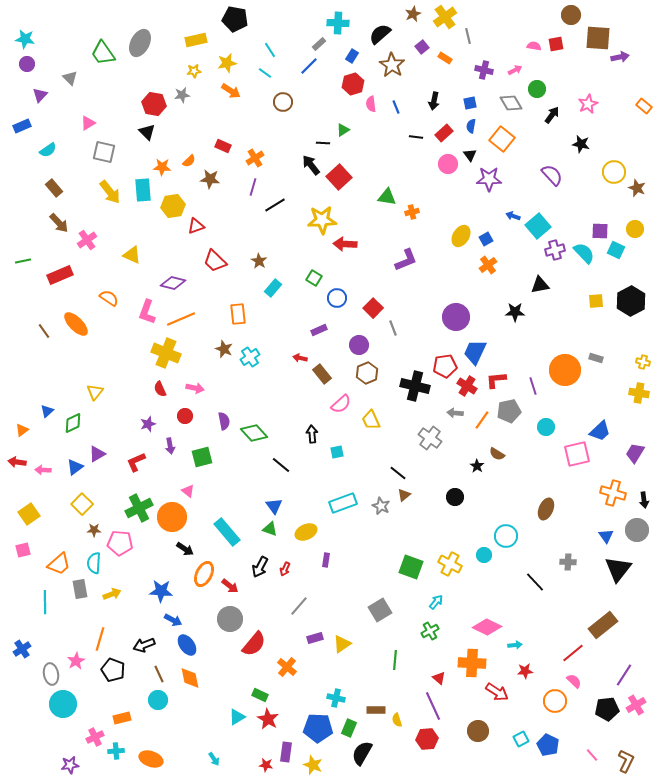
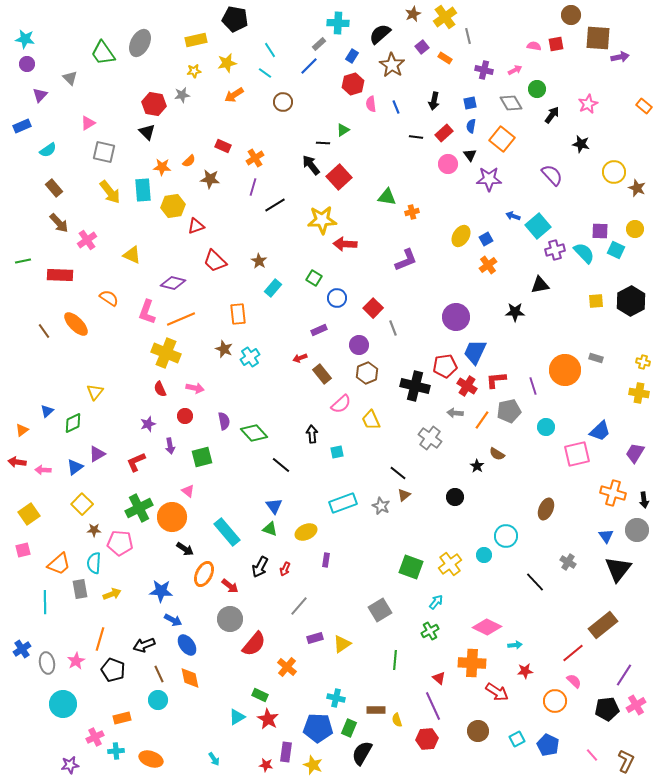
orange arrow at (231, 91): moved 3 px right, 4 px down; rotated 114 degrees clockwise
red rectangle at (60, 275): rotated 25 degrees clockwise
red arrow at (300, 358): rotated 32 degrees counterclockwise
gray cross at (568, 562): rotated 28 degrees clockwise
yellow cross at (450, 564): rotated 25 degrees clockwise
gray ellipse at (51, 674): moved 4 px left, 11 px up
cyan square at (521, 739): moved 4 px left
